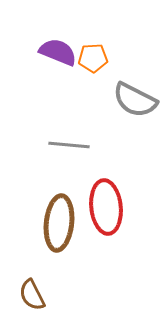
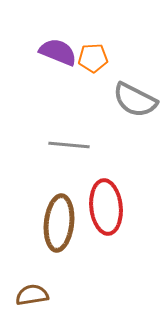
brown semicircle: rotated 108 degrees clockwise
